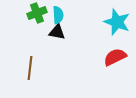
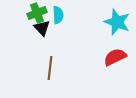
black triangle: moved 15 px left, 4 px up; rotated 36 degrees clockwise
brown line: moved 20 px right
